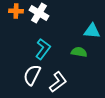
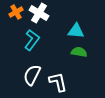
orange cross: moved 1 px down; rotated 32 degrees counterclockwise
cyan triangle: moved 16 px left
cyan L-shape: moved 11 px left, 9 px up
white L-shape: rotated 65 degrees counterclockwise
